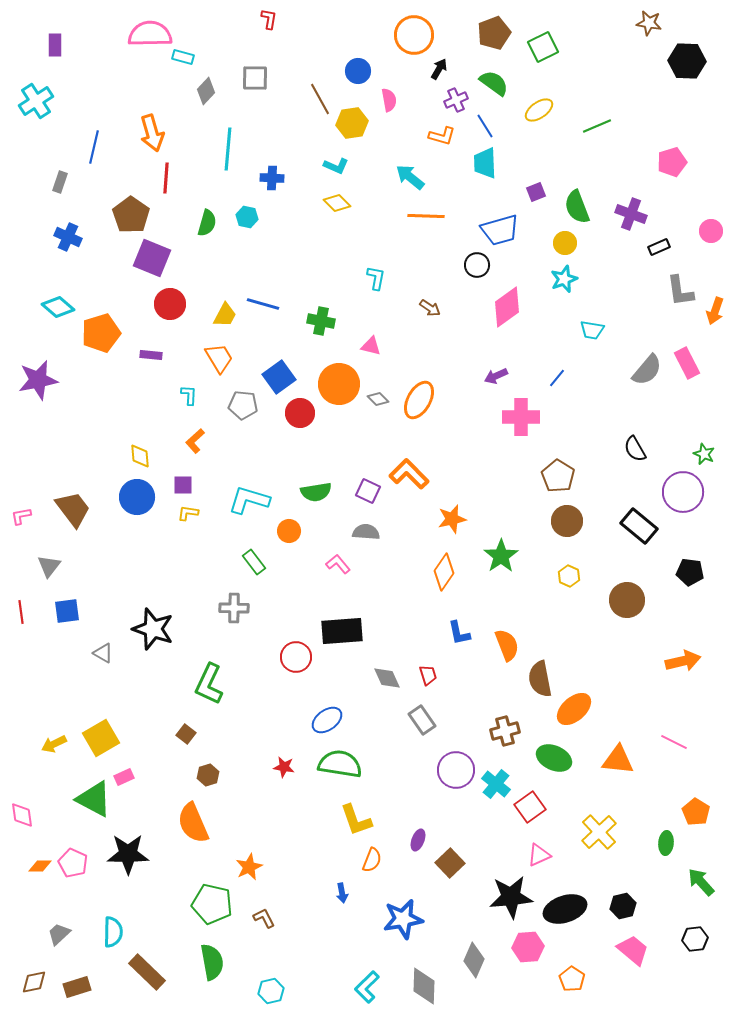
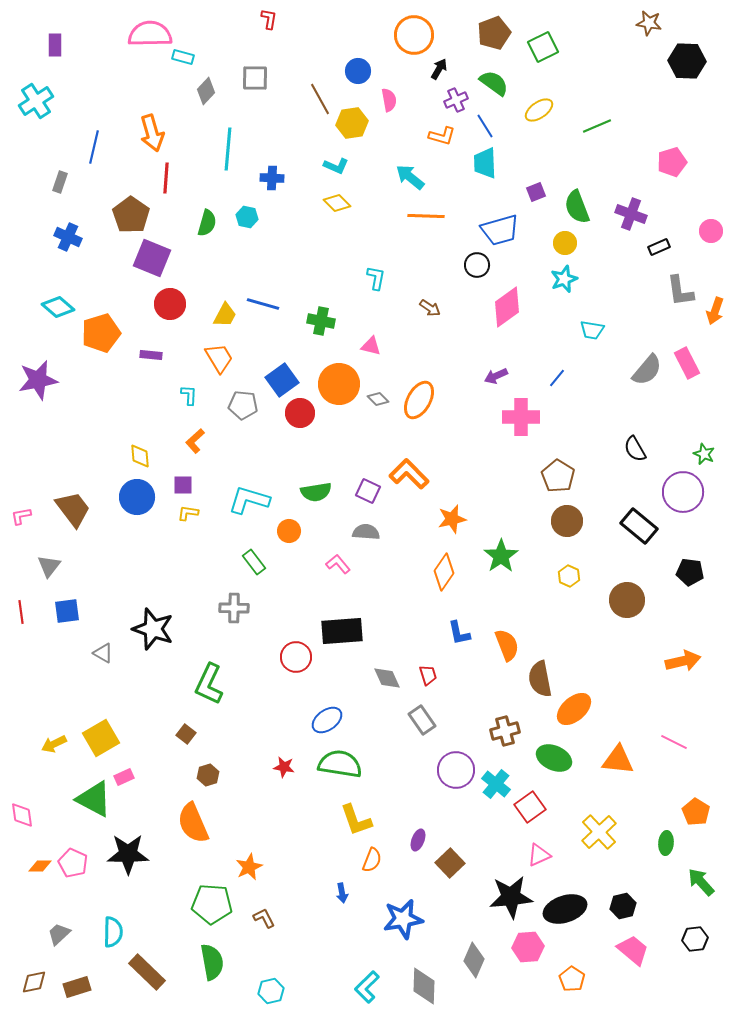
blue square at (279, 377): moved 3 px right, 3 px down
green pentagon at (212, 904): rotated 9 degrees counterclockwise
